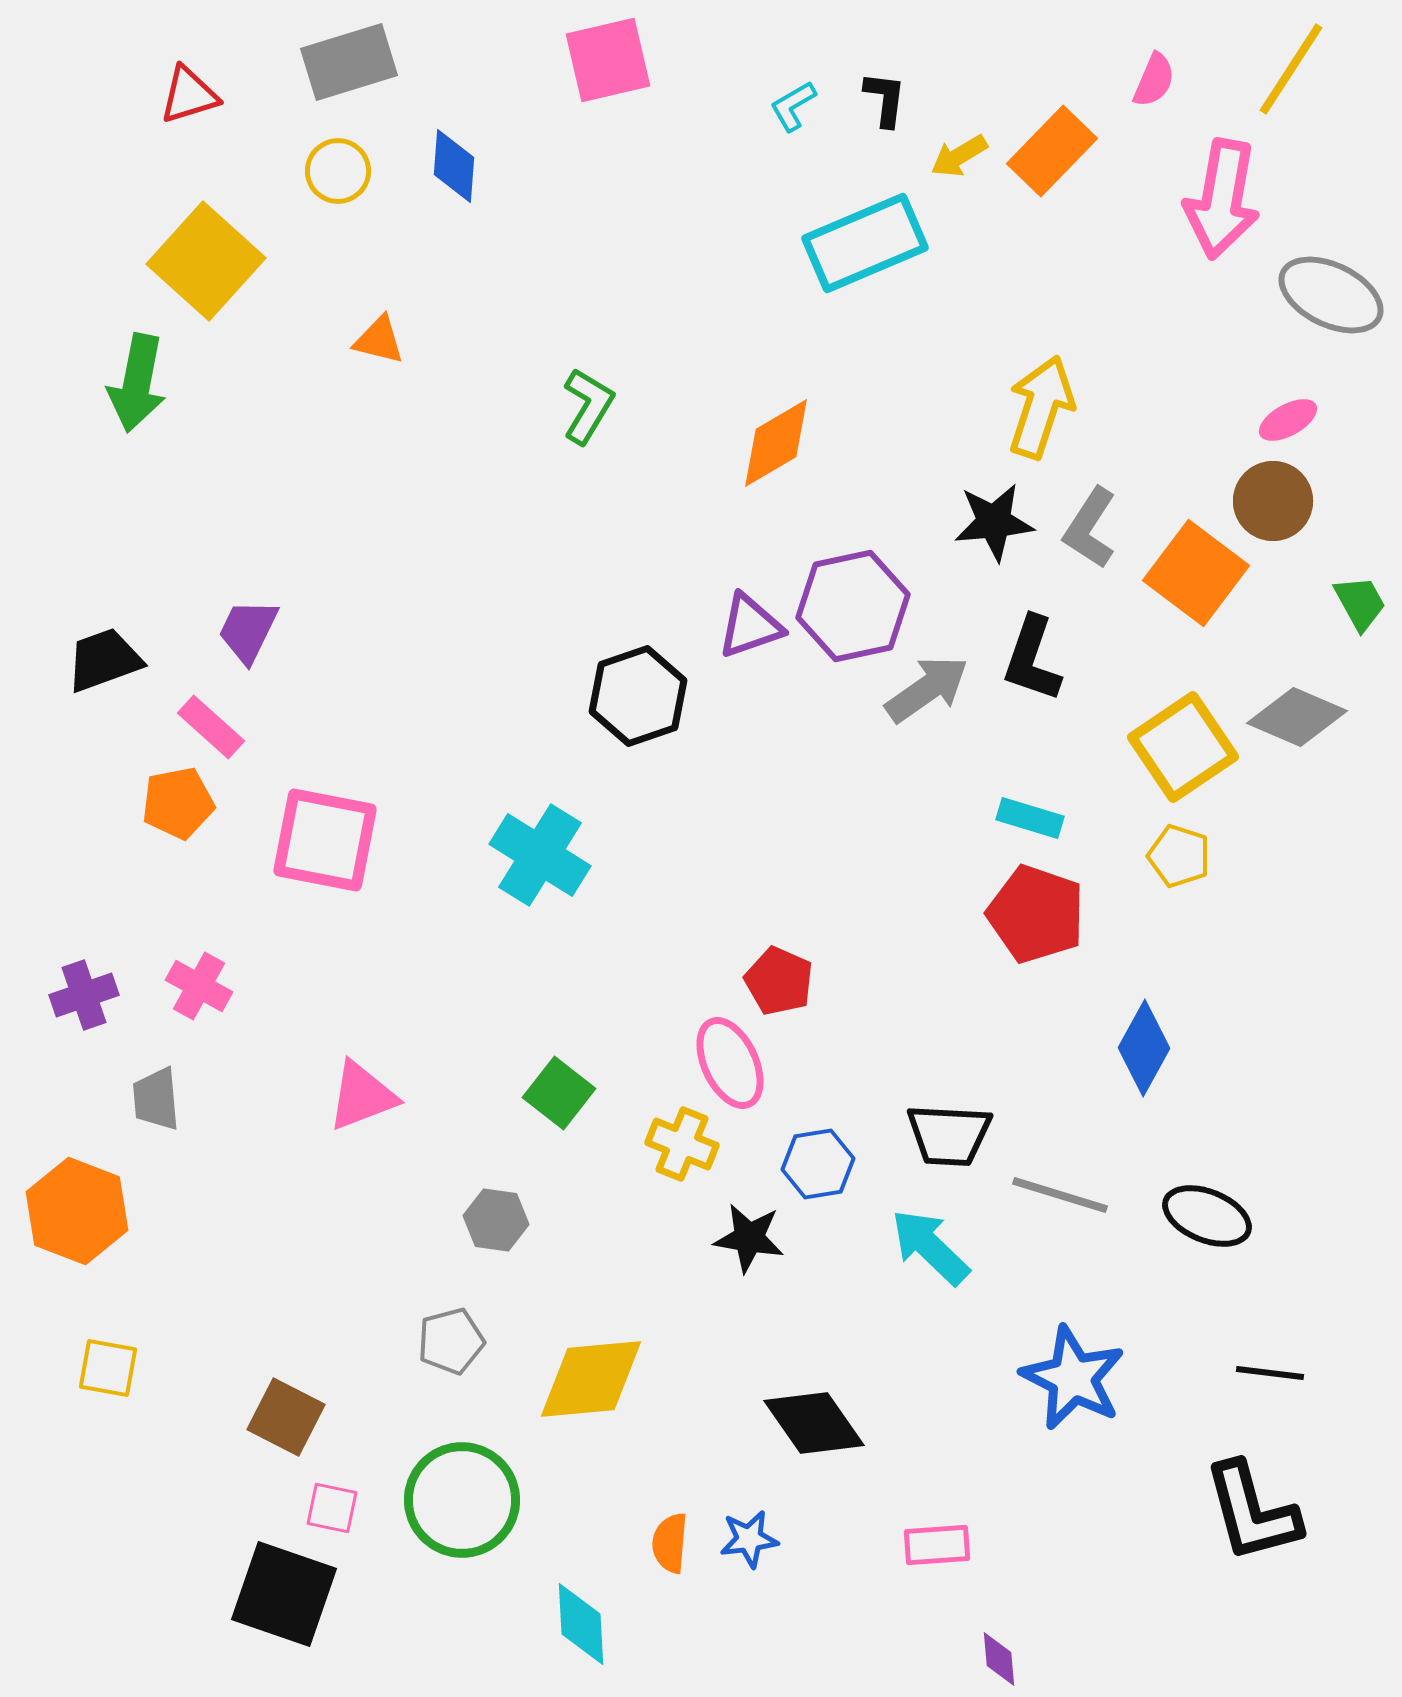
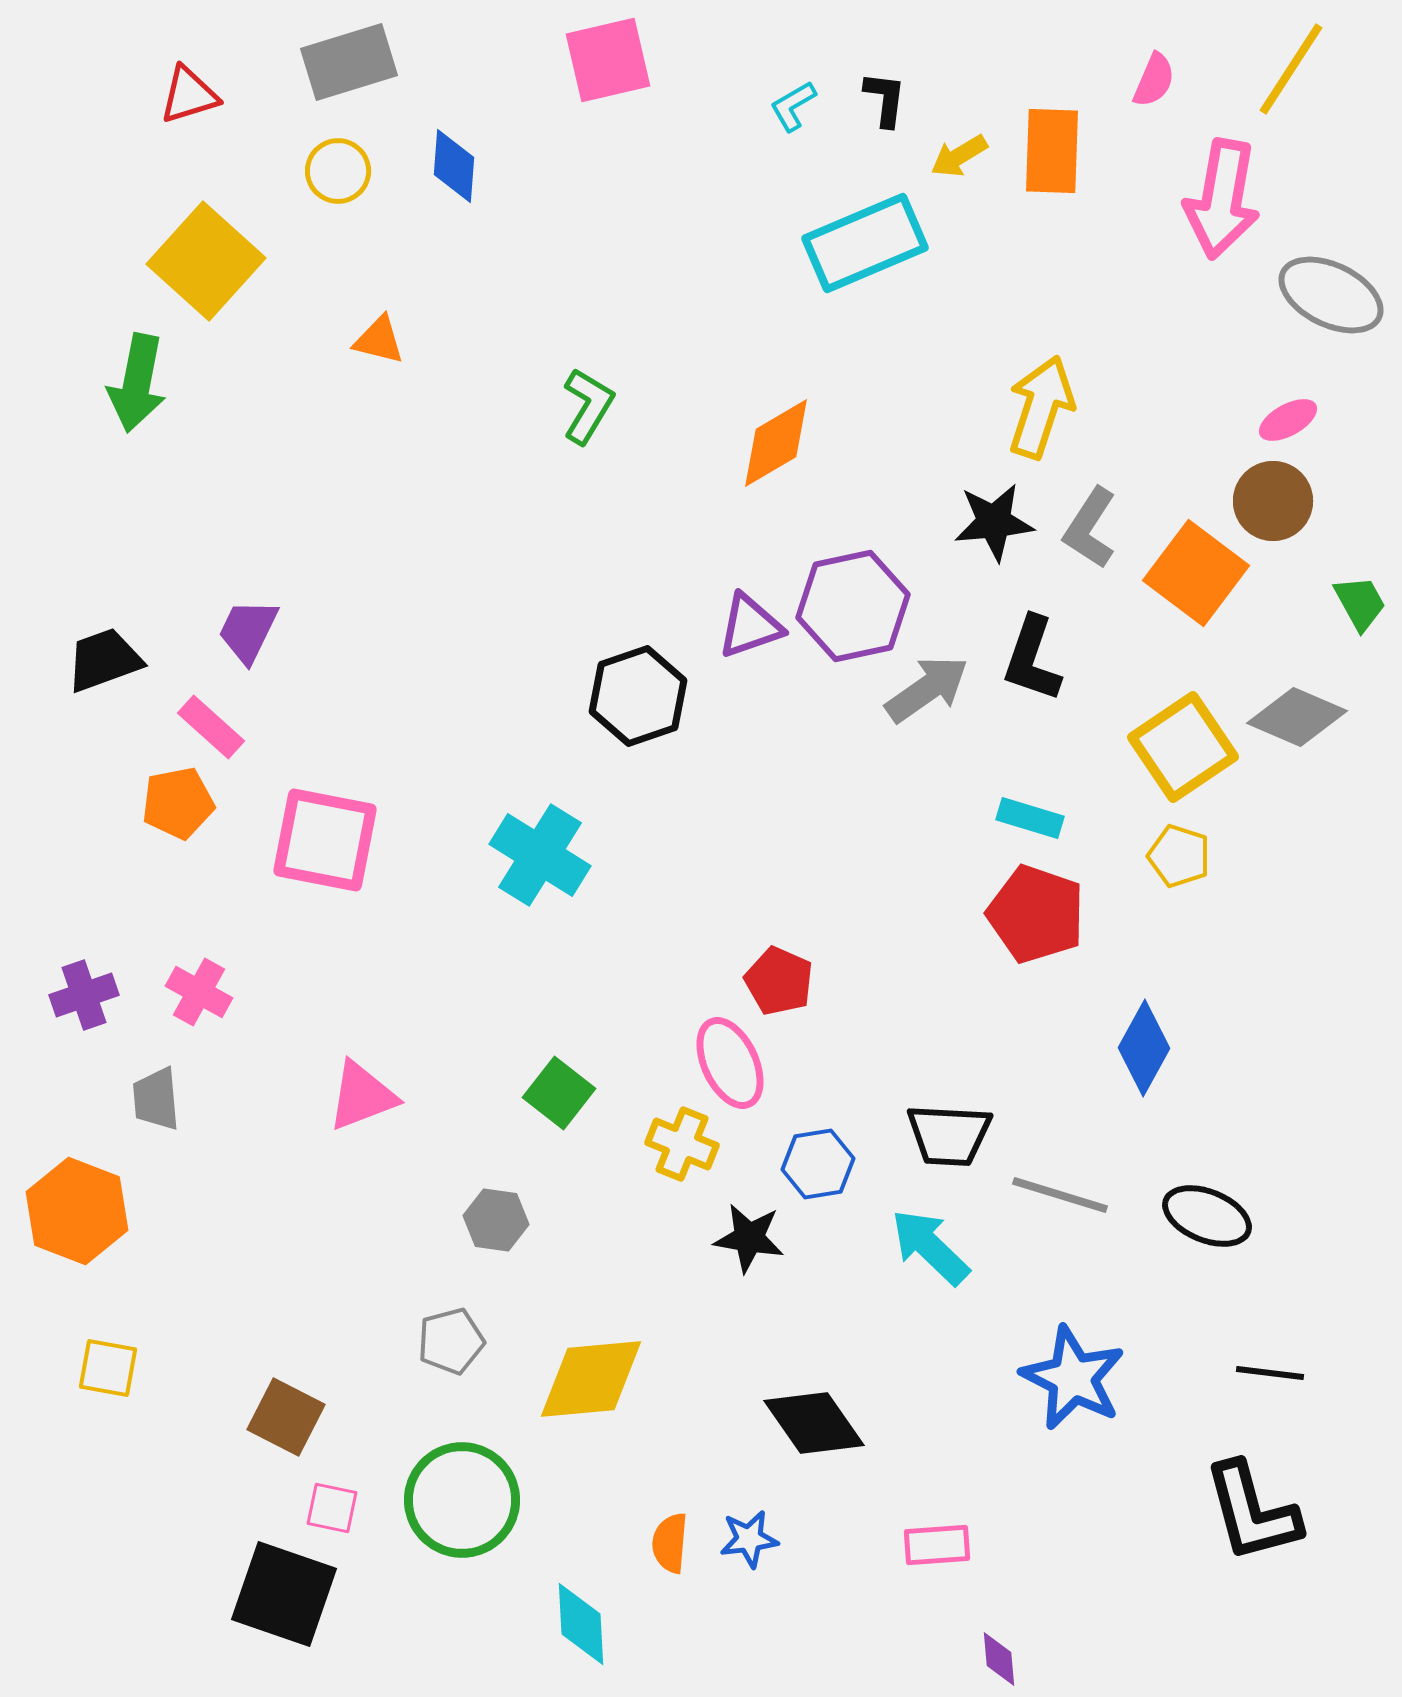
orange rectangle at (1052, 151): rotated 42 degrees counterclockwise
pink cross at (199, 986): moved 6 px down
